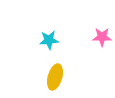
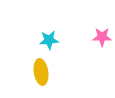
yellow ellipse: moved 14 px left, 5 px up; rotated 25 degrees counterclockwise
